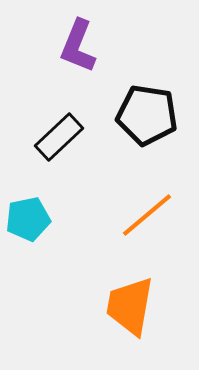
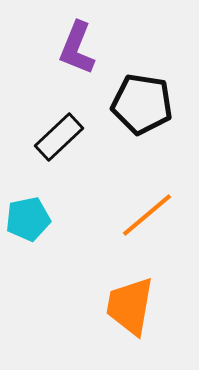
purple L-shape: moved 1 px left, 2 px down
black pentagon: moved 5 px left, 11 px up
